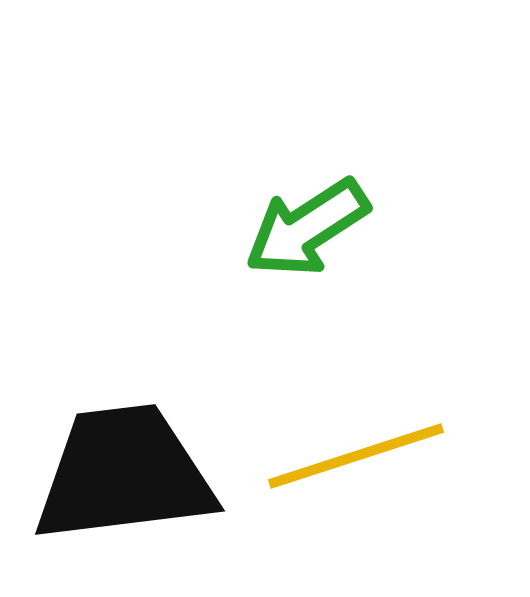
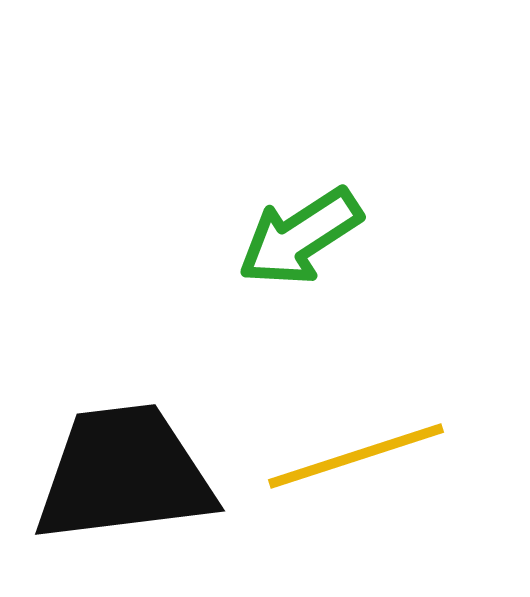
green arrow: moved 7 px left, 9 px down
